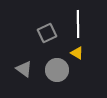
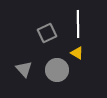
gray triangle: rotated 12 degrees clockwise
